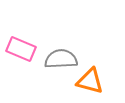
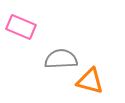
pink rectangle: moved 22 px up
